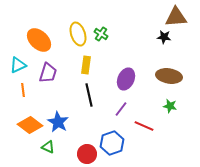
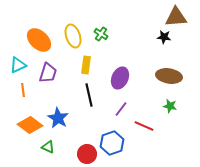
yellow ellipse: moved 5 px left, 2 px down
purple ellipse: moved 6 px left, 1 px up
blue star: moved 4 px up
